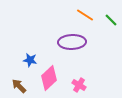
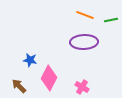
orange line: rotated 12 degrees counterclockwise
green line: rotated 56 degrees counterclockwise
purple ellipse: moved 12 px right
pink diamond: rotated 20 degrees counterclockwise
pink cross: moved 3 px right, 2 px down
